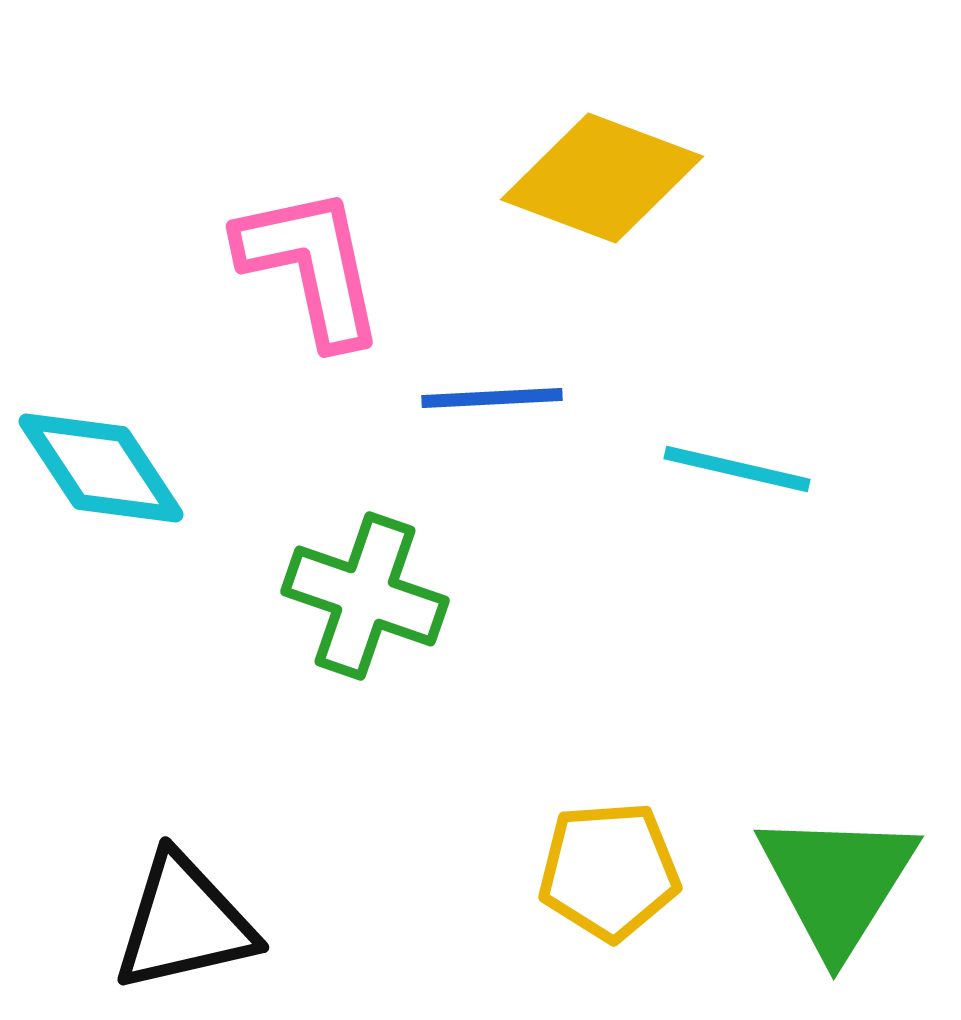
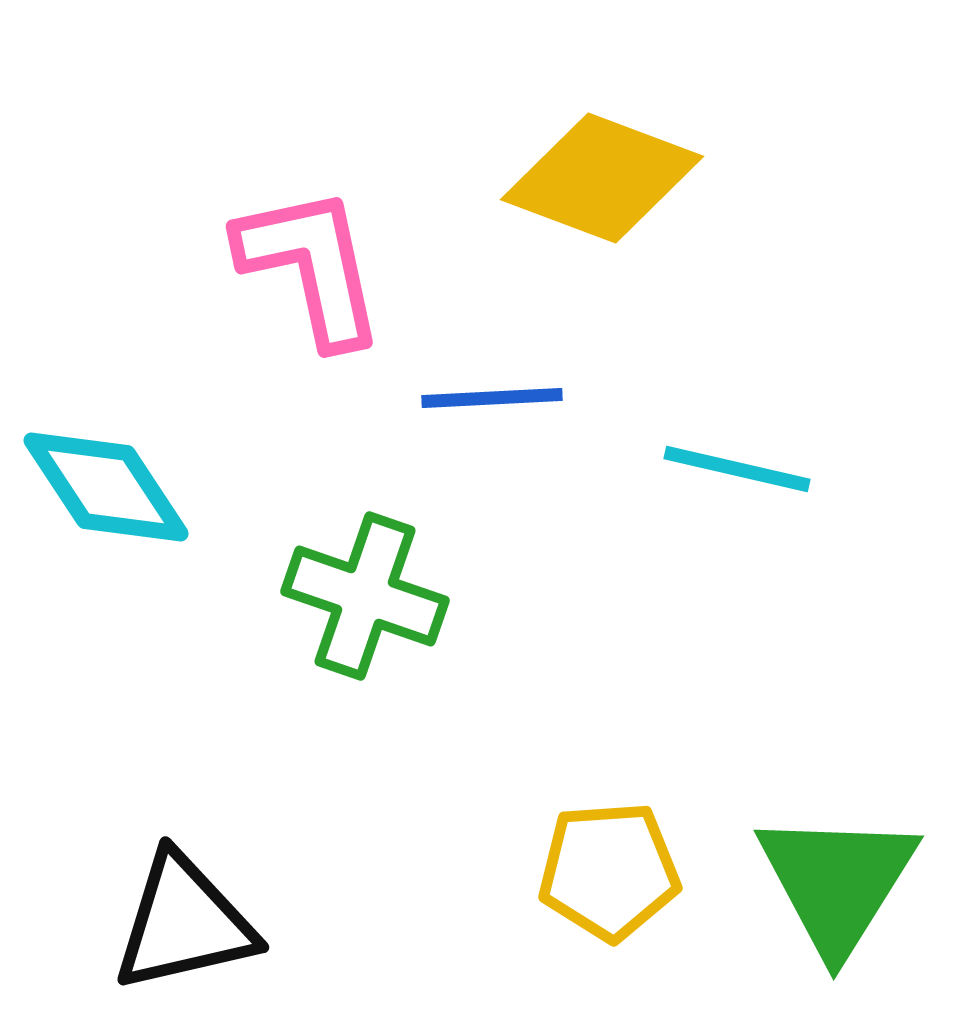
cyan diamond: moved 5 px right, 19 px down
